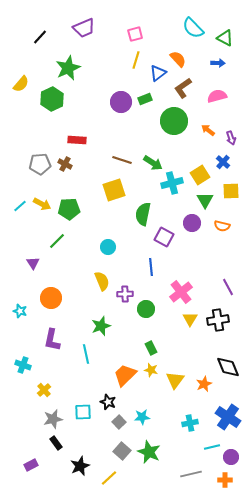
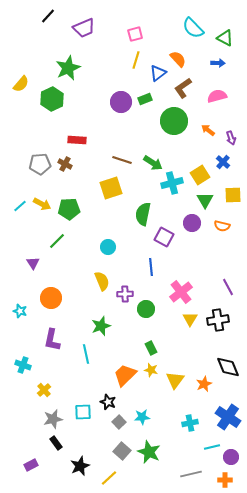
black line at (40, 37): moved 8 px right, 21 px up
yellow square at (114, 190): moved 3 px left, 2 px up
yellow square at (231, 191): moved 2 px right, 4 px down
